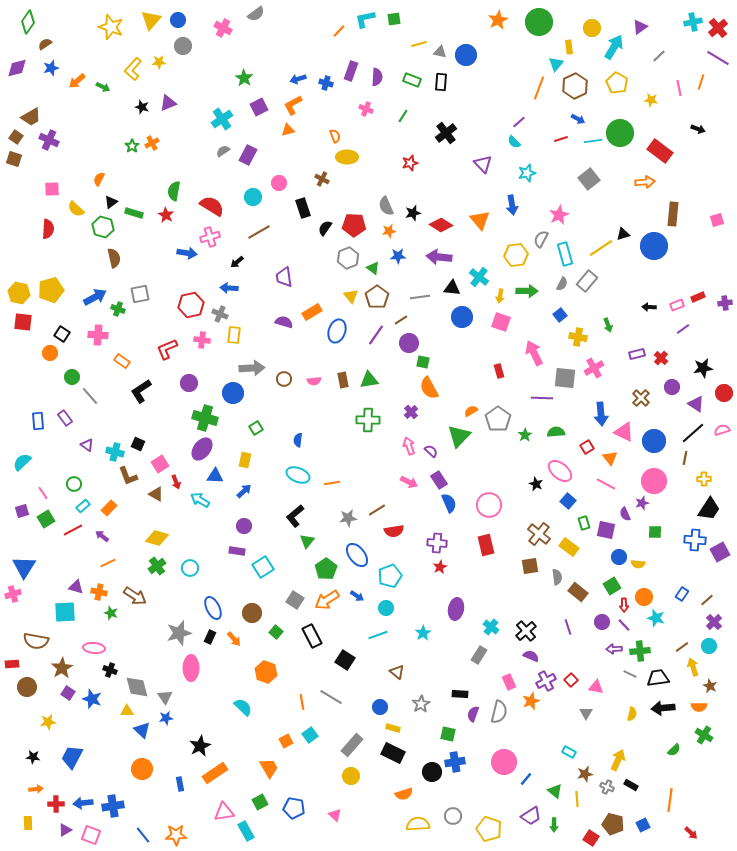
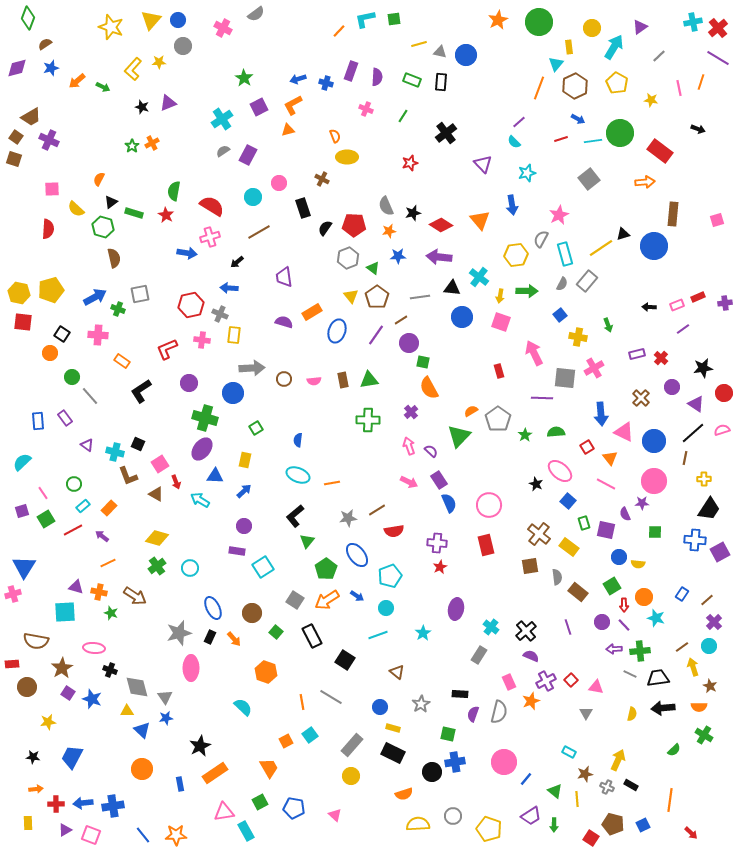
green diamond at (28, 22): moved 4 px up; rotated 15 degrees counterclockwise
purple star at (642, 503): rotated 16 degrees clockwise
